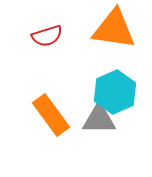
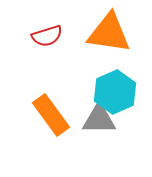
orange triangle: moved 5 px left, 4 px down
